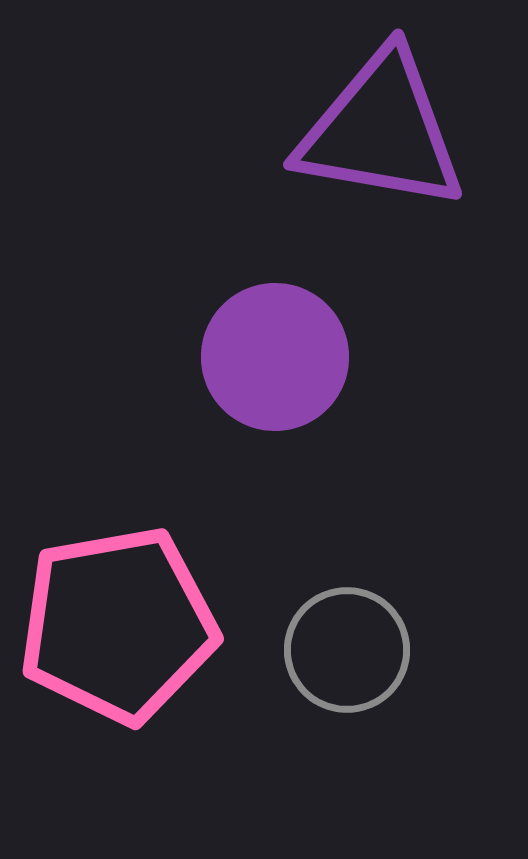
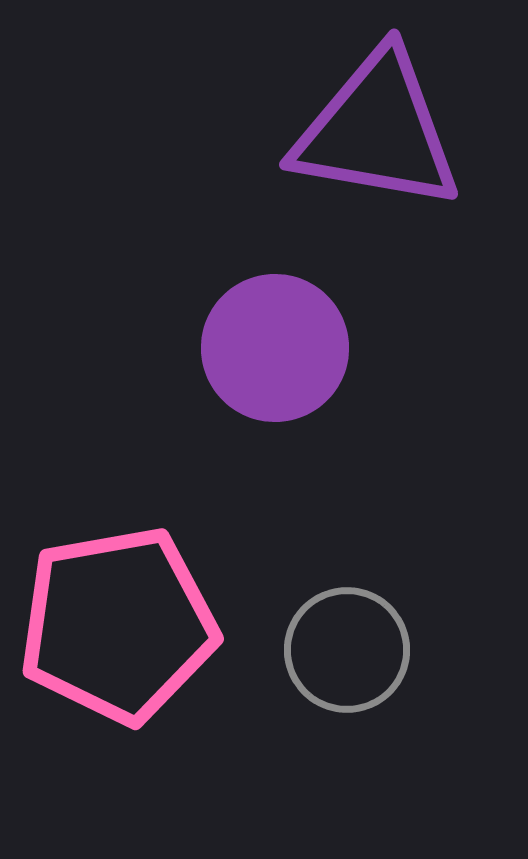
purple triangle: moved 4 px left
purple circle: moved 9 px up
